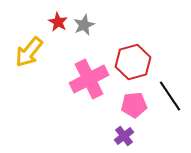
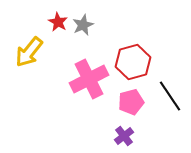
gray star: moved 1 px left
pink pentagon: moved 3 px left, 3 px up; rotated 10 degrees counterclockwise
